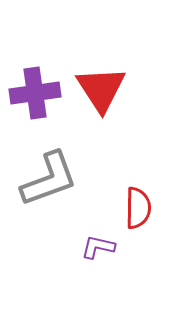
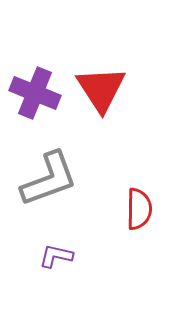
purple cross: rotated 30 degrees clockwise
red semicircle: moved 1 px right, 1 px down
purple L-shape: moved 42 px left, 9 px down
